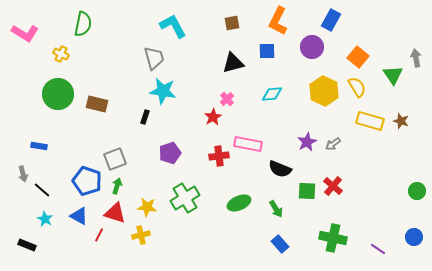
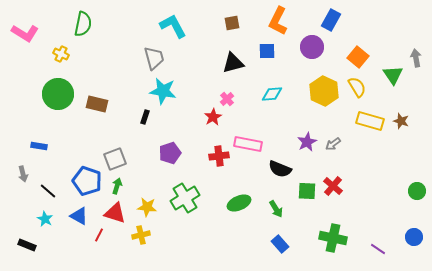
black line at (42, 190): moved 6 px right, 1 px down
